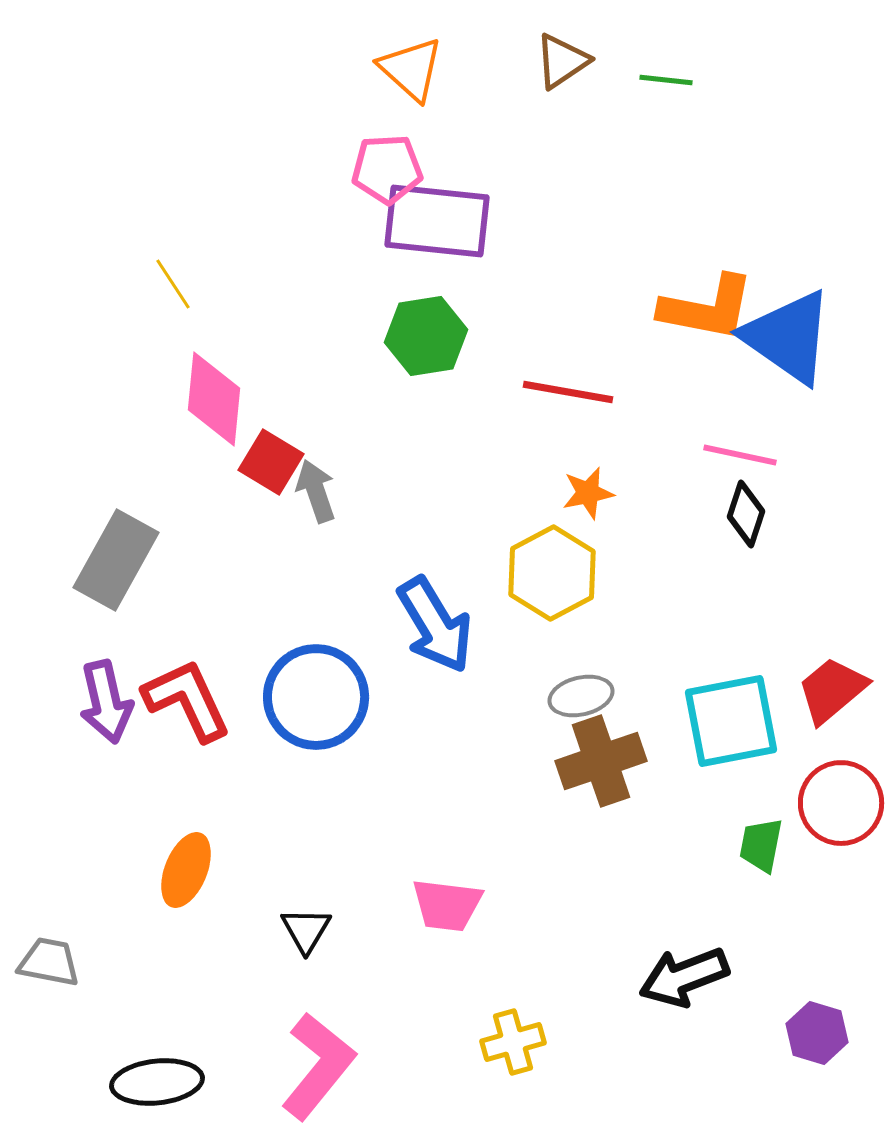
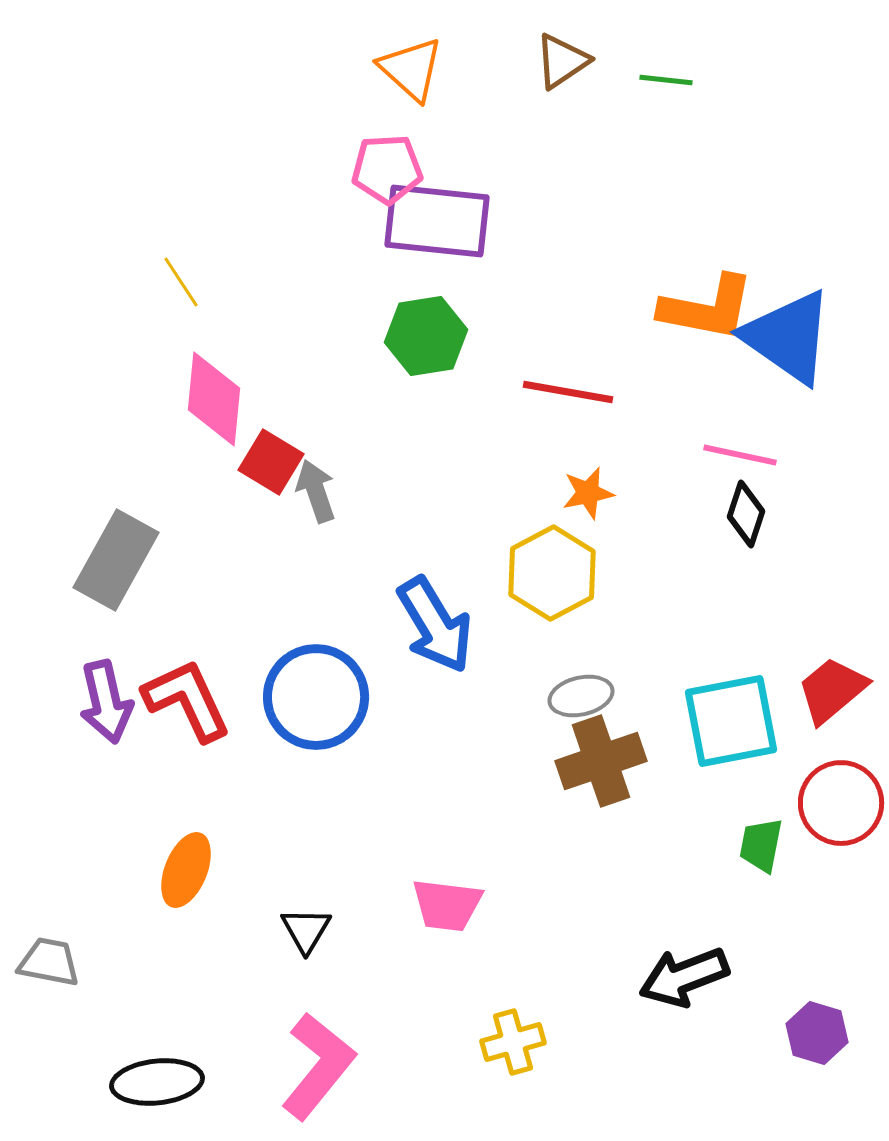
yellow line: moved 8 px right, 2 px up
